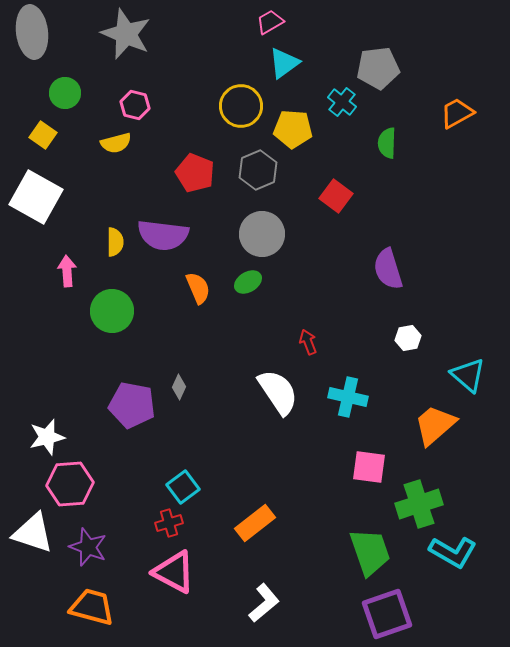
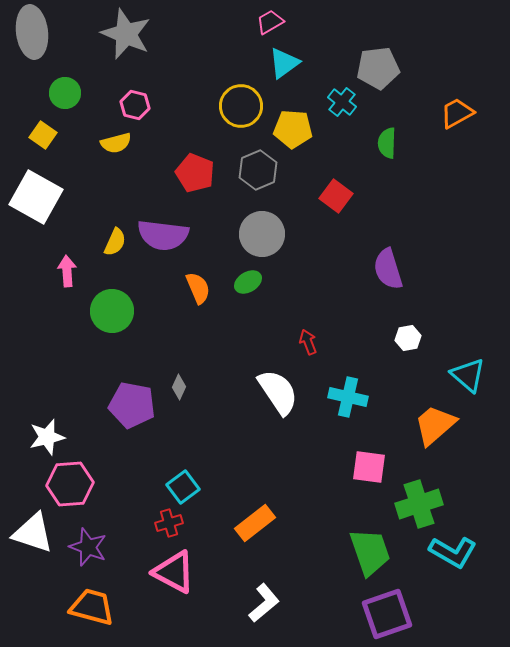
yellow semicircle at (115, 242): rotated 24 degrees clockwise
